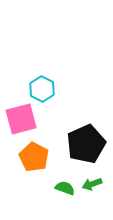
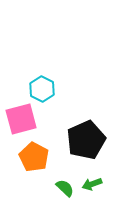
black pentagon: moved 4 px up
green semicircle: rotated 24 degrees clockwise
